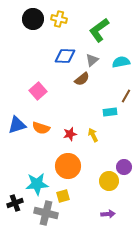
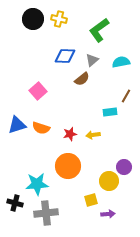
yellow arrow: rotated 72 degrees counterclockwise
yellow square: moved 28 px right, 4 px down
black cross: rotated 35 degrees clockwise
gray cross: rotated 20 degrees counterclockwise
